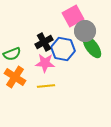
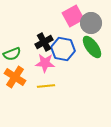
gray circle: moved 6 px right, 8 px up
